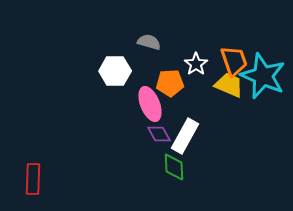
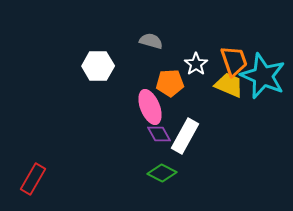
gray semicircle: moved 2 px right, 1 px up
white hexagon: moved 17 px left, 5 px up
pink ellipse: moved 3 px down
green diamond: moved 12 px left, 6 px down; rotated 60 degrees counterclockwise
red rectangle: rotated 28 degrees clockwise
